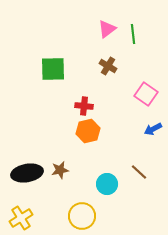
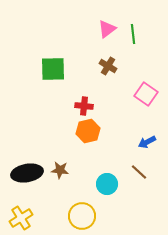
blue arrow: moved 6 px left, 13 px down
brown star: rotated 18 degrees clockwise
